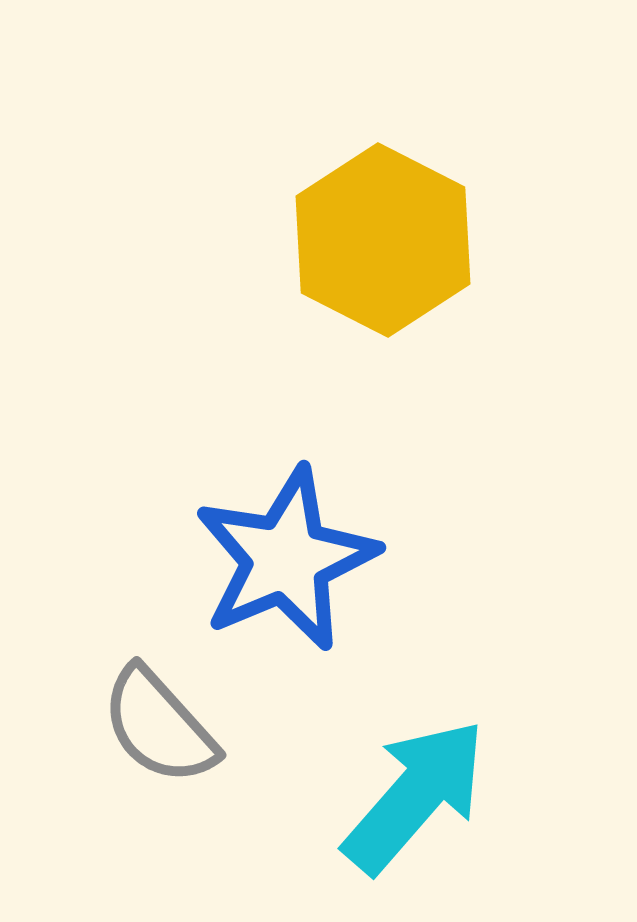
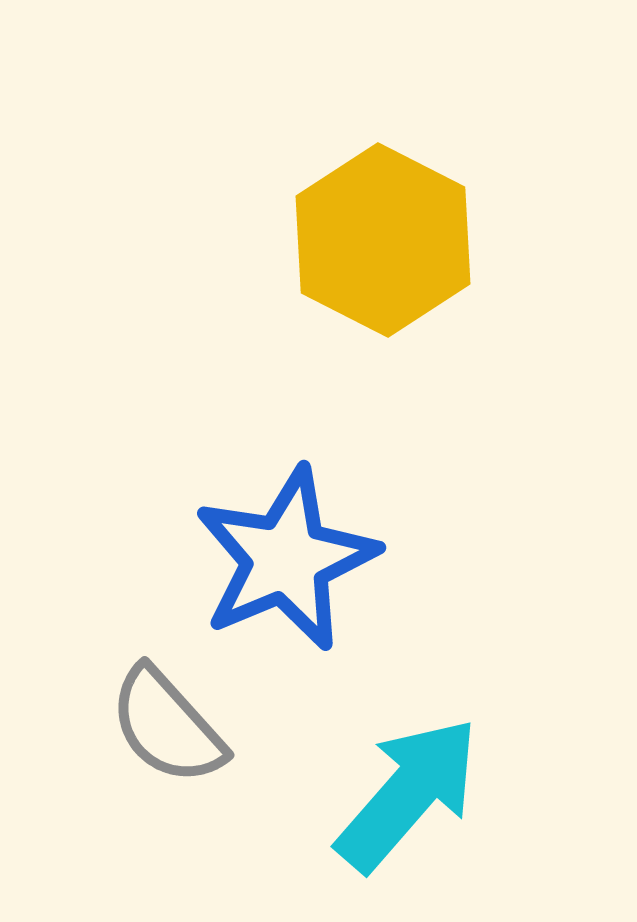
gray semicircle: moved 8 px right
cyan arrow: moved 7 px left, 2 px up
